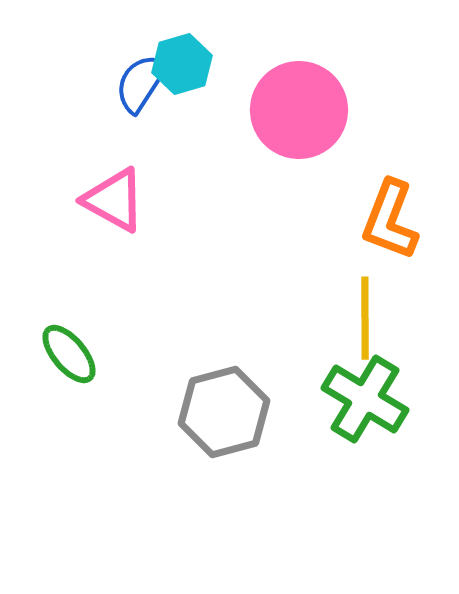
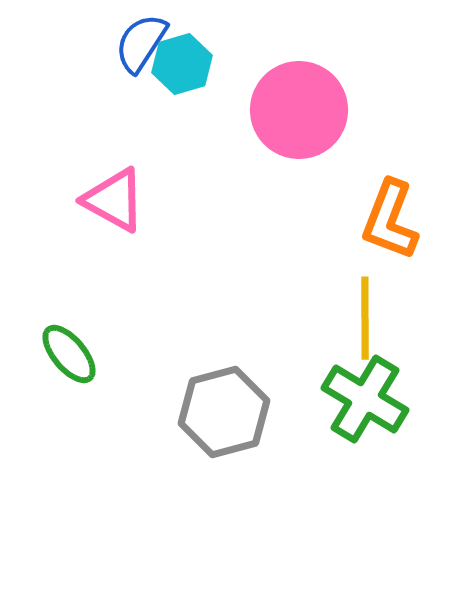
blue semicircle: moved 40 px up
